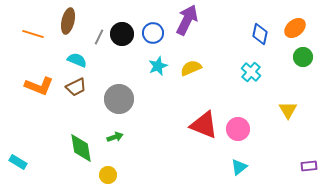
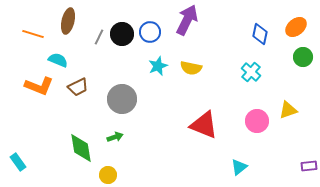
orange ellipse: moved 1 px right, 1 px up
blue circle: moved 3 px left, 1 px up
cyan semicircle: moved 19 px left
yellow semicircle: rotated 145 degrees counterclockwise
brown trapezoid: moved 2 px right
gray circle: moved 3 px right
yellow triangle: rotated 42 degrees clockwise
pink circle: moved 19 px right, 8 px up
cyan rectangle: rotated 24 degrees clockwise
